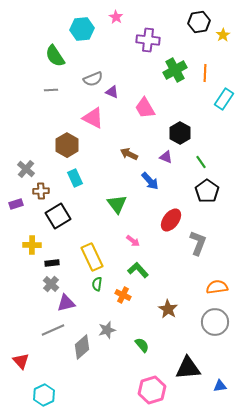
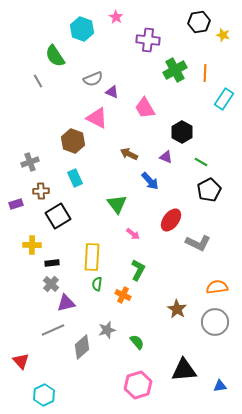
cyan hexagon at (82, 29): rotated 25 degrees clockwise
yellow star at (223, 35): rotated 24 degrees counterclockwise
gray line at (51, 90): moved 13 px left, 9 px up; rotated 64 degrees clockwise
pink triangle at (93, 118): moved 4 px right
black hexagon at (180, 133): moved 2 px right, 1 px up
brown hexagon at (67, 145): moved 6 px right, 4 px up; rotated 10 degrees counterclockwise
green line at (201, 162): rotated 24 degrees counterclockwise
gray cross at (26, 169): moved 4 px right, 7 px up; rotated 30 degrees clockwise
black pentagon at (207, 191): moved 2 px right, 1 px up; rotated 10 degrees clockwise
pink arrow at (133, 241): moved 7 px up
gray L-shape at (198, 243): rotated 95 degrees clockwise
yellow rectangle at (92, 257): rotated 28 degrees clockwise
green L-shape at (138, 270): rotated 70 degrees clockwise
brown star at (168, 309): moved 9 px right
green semicircle at (142, 345): moved 5 px left, 3 px up
black triangle at (188, 368): moved 4 px left, 2 px down
pink hexagon at (152, 390): moved 14 px left, 5 px up
